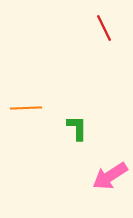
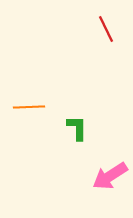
red line: moved 2 px right, 1 px down
orange line: moved 3 px right, 1 px up
